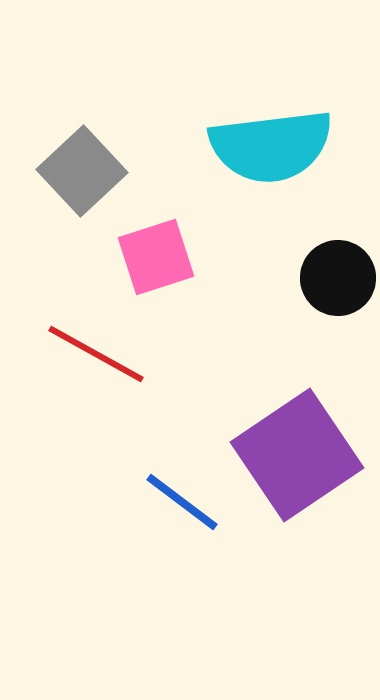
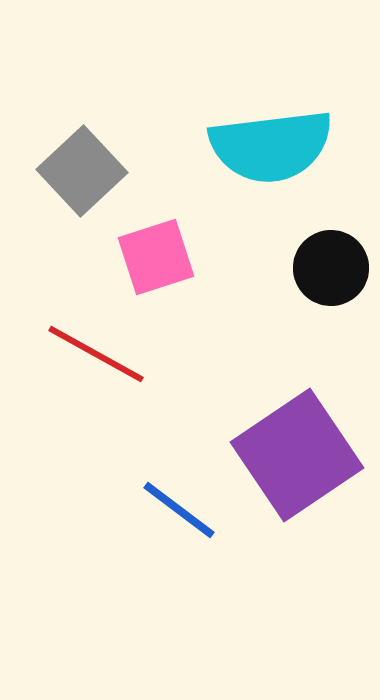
black circle: moved 7 px left, 10 px up
blue line: moved 3 px left, 8 px down
